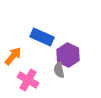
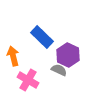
blue rectangle: rotated 20 degrees clockwise
orange arrow: rotated 54 degrees counterclockwise
gray semicircle: rotated 126 degrees clockwise
